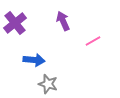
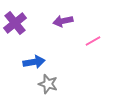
purple arrow: rotated 78 degrees counterclockwise
blue arrow: moved 2 px down; rotated 15 degrees counterclockwise
